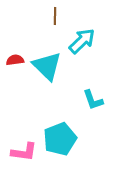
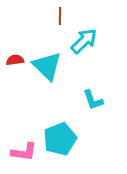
brown line: moved 5 px right
cyan arrow: moved 2 px right
